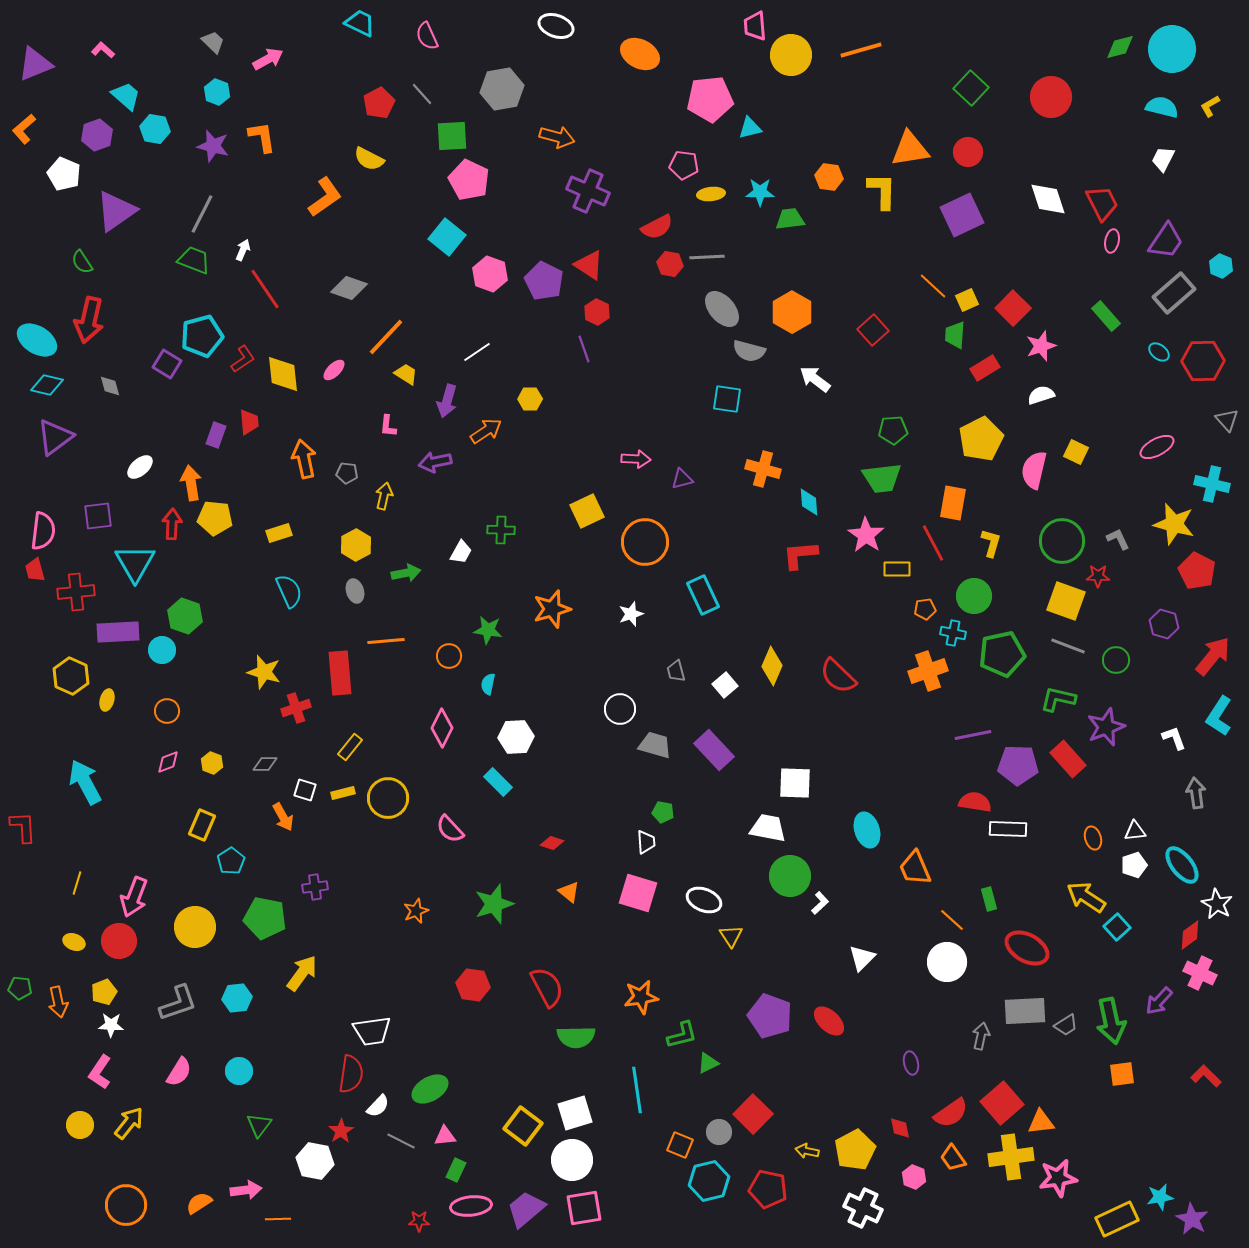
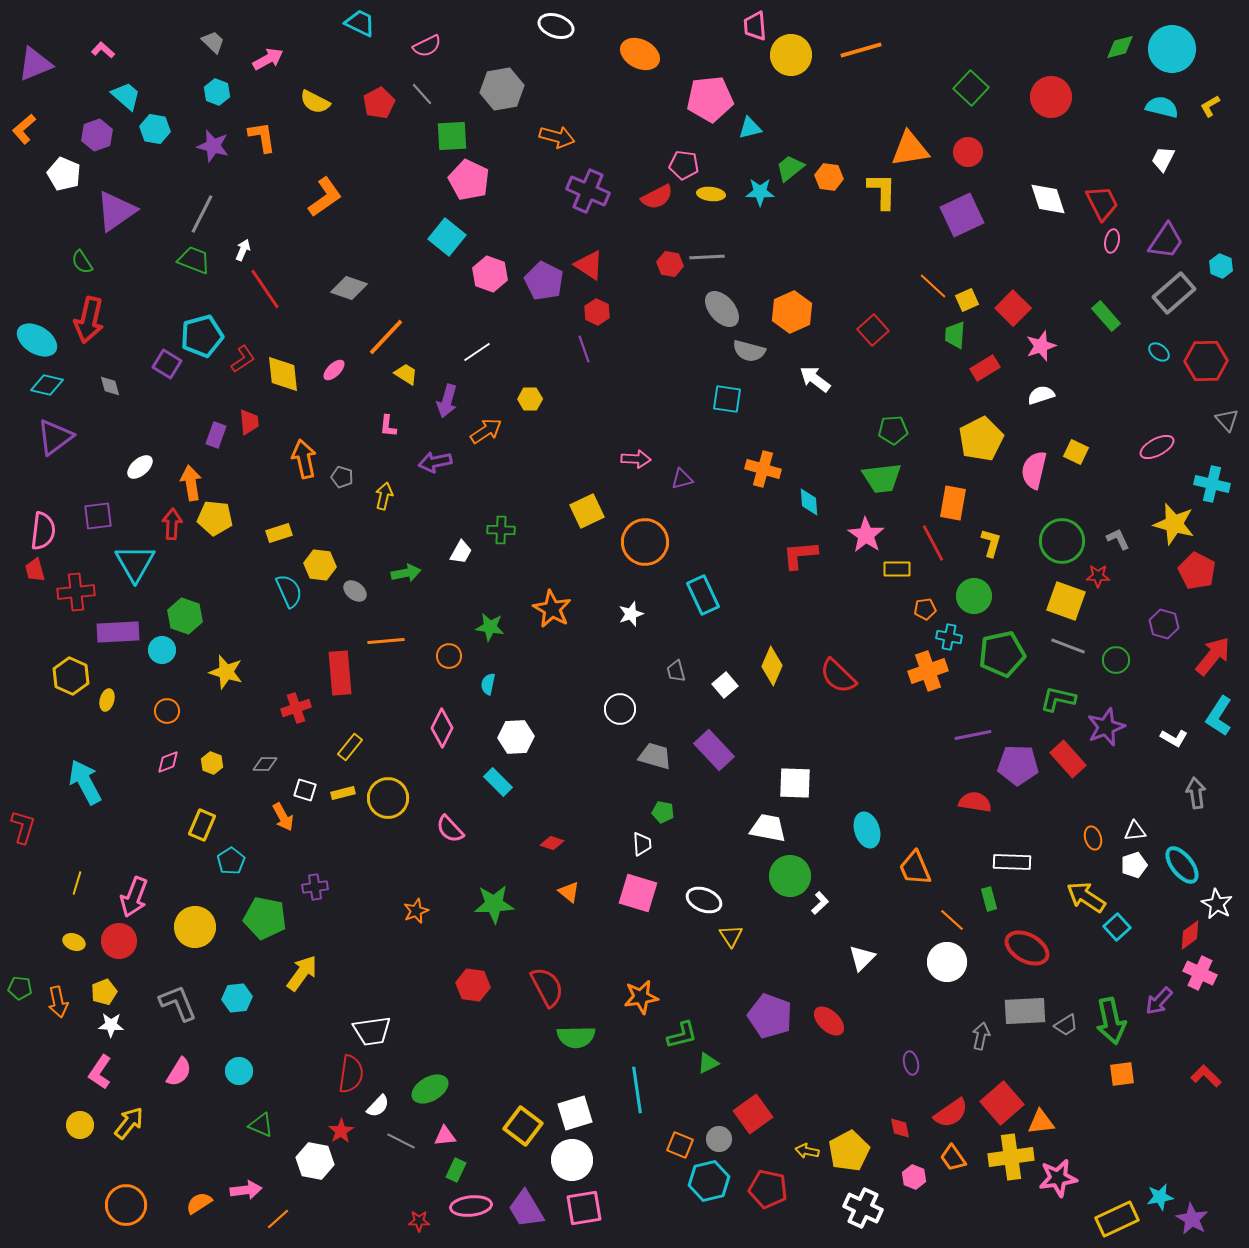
pink semicircle at (427, 36): moved 10 px down; rotated 92 degrees counterclockwise
yellow semicircle at (369, 159): moved 54 px left, 57 px up
yellow ellipse at (711, 194): rotated 12 degrees clockwise
green trapezoid at (790, 219): moved 51 px up; rotated 32 degrees counterclockwise
red semicircle at (657, 227): moved 30 px up
orange hexagon at (792, 312): rotated 6 degrees clockwise
red hexagon at (1203, 361): moved 3 px right
gray pentagon at (347, 473): moved 5 px left, 4 px down; rotated 10 degrees clockwise
yellow hexagon at (356, 545): moved 36 px left, 20 px down; rotated 24 degrees counterclockwise
gray ellipse at (355, 591): rotated 35 degrees counterclockwise
orange star at (552, 609): rotated 27 degrees counterclockwise
green star at (488, 630): moved 2 px right, 3 px up
cyan cross at (953, 633): moved 4 px left, 4 px down
yellow star at (264, 672): moved 38 px left
white L-shape at (1174, 738): rotated 140 degrees clockwise
gray trapezoid at (655, 745): moved 11 px down
red L-shape at (23, 827): rotated 20 degrees clockwise
white rectangle at (1008, 829): moved 4 px right, 33 px down
white trapezoid at (646, 842): moved 4 px left, 2 px down
green star at (494, 904): rotated 15 degrees clockwise
gray L-shape at (178, 1003): rotated 93 degrees counterclockwise
red square at (753, 1114): rotated 9 degrees clockwise
green triangle at (259, 1125): moved 2 px right; rotated 44 degrees counterclockwise
gray circle at (719, 1132): moved 7 px down
yellow pentagon at (855, 1150): moved 6 px left, 1 px down
purple trapezoid at (526, 1209): rotated 81 degrees counterclockwise
orange line at (278, 1219): rotated 40 degrees counterclockwise
